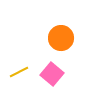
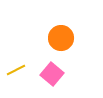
yellow line: moved 3 px left, 2 px up
